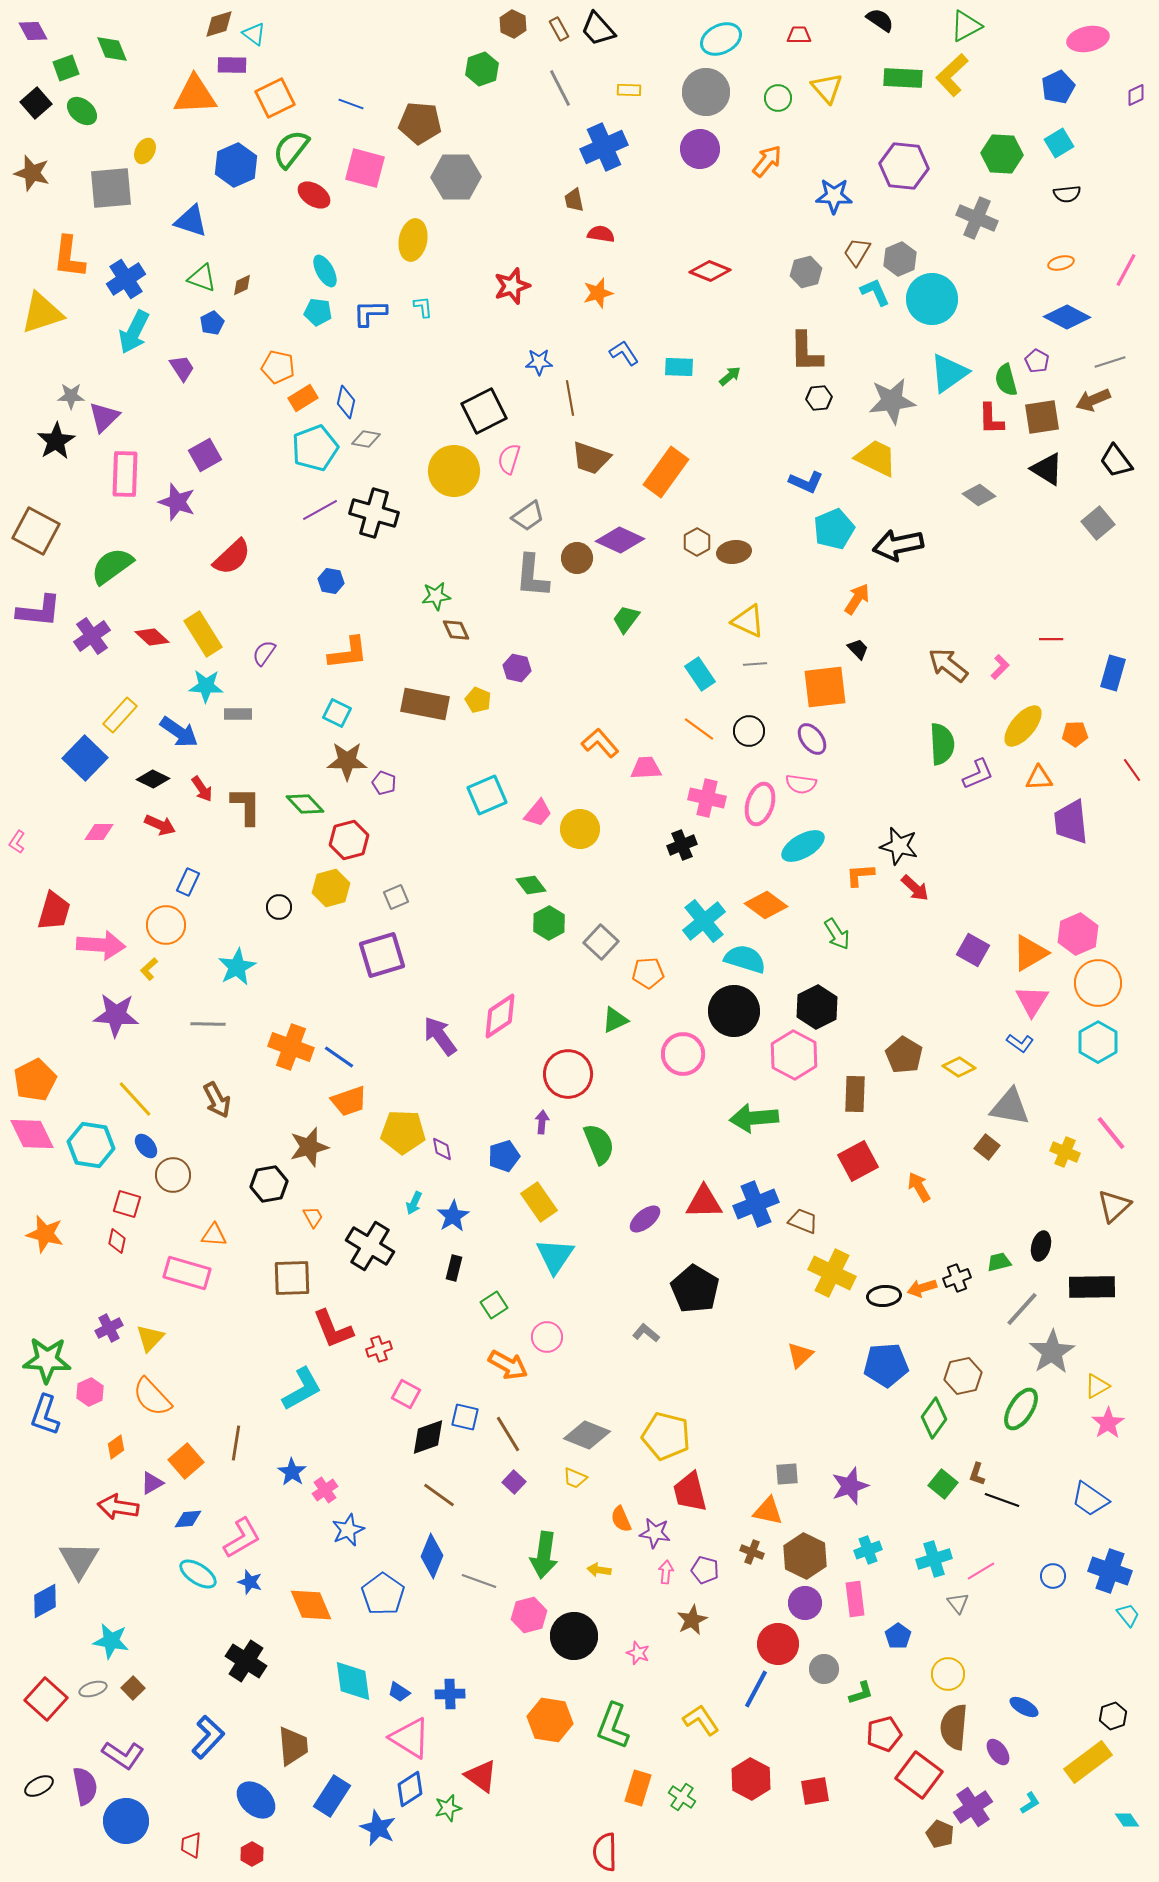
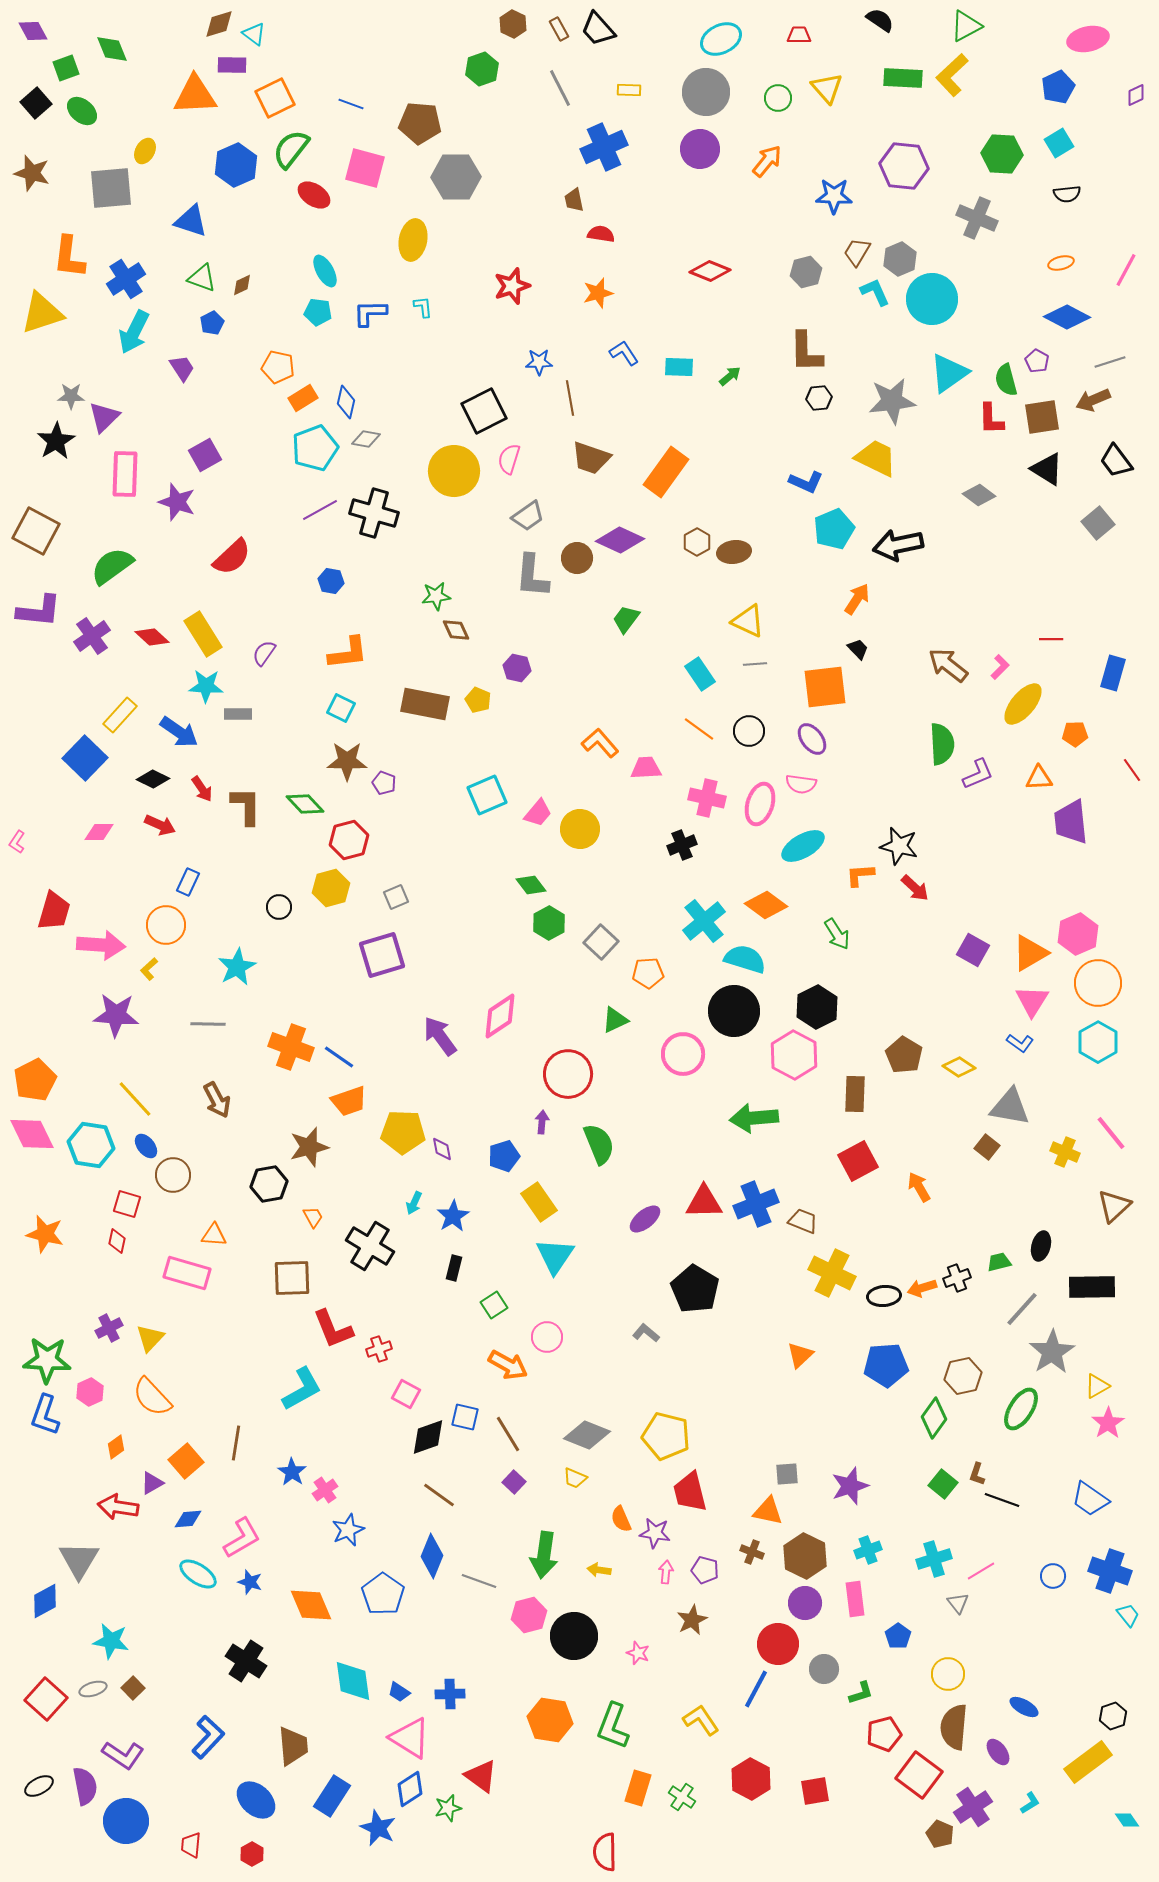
cyan square at (337, 713): moved 4 px right, 5 px up
yellow ellipse at (1023, 726): moved 22 px up
